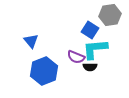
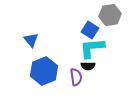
blue triangle: moved 1 px up
cyan L-shape: moved 3 px left, 1 px up
purple semicircle: moved 20 px down; rotated 120 degrees counterclockwise
black semicircle: moved 2 px left, 1 px up
